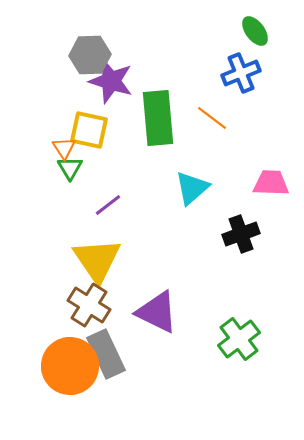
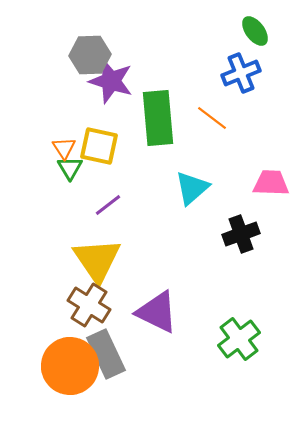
yellow square: moved 10 px right, 16 px down
